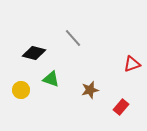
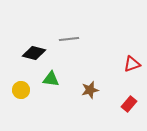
gray line: moved 4 px left, 1 px down; rotated 54 degrees counterclockwise
green triangle: rotated 12 degrees counterclockwise
red rectangle: moved 8 px right, 3 px up
